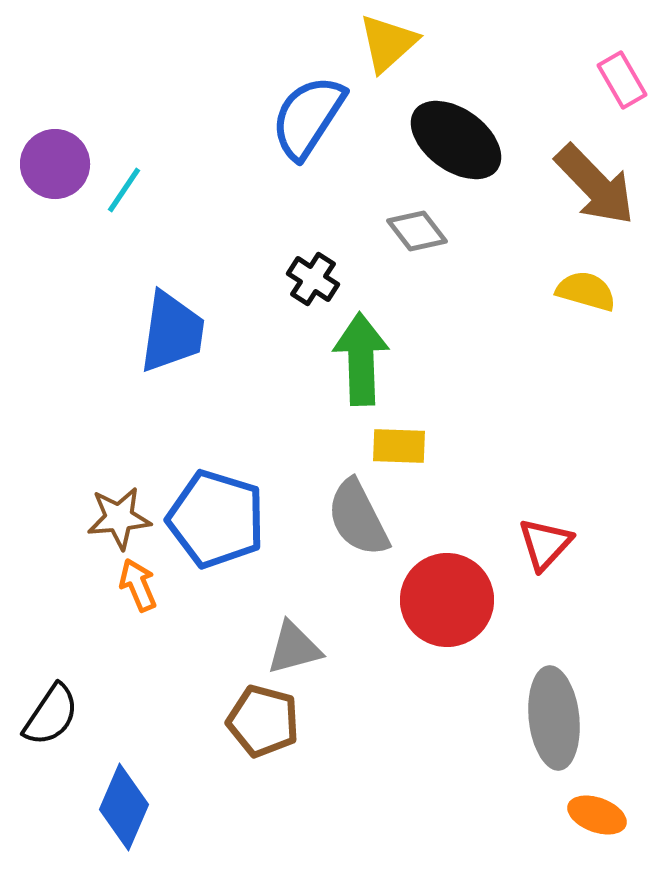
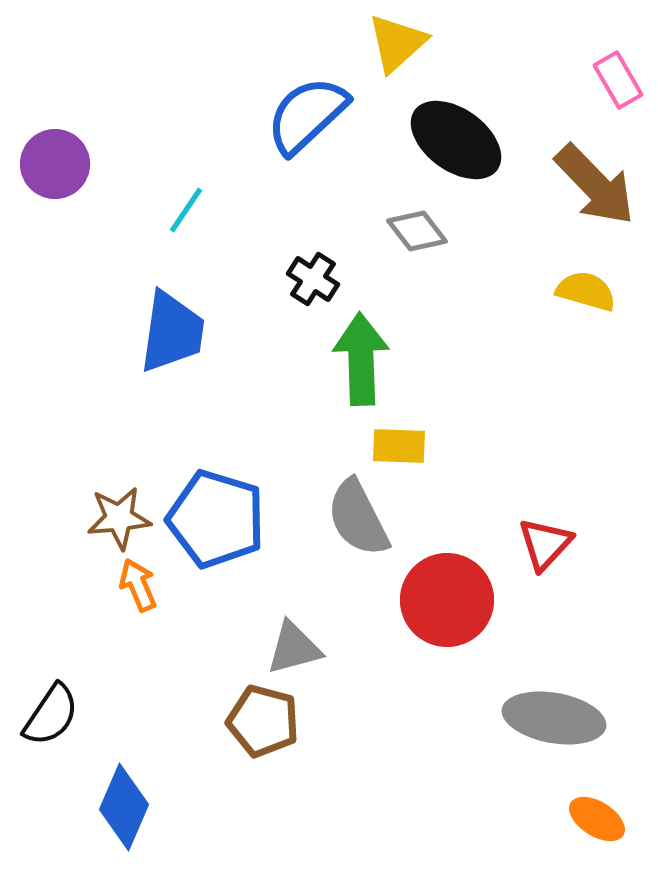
yellow triangle: moved 9 px right
pink rectangle: moved 4 px left
blue semicircle: moved 1 px left, 2 px up; rotated 14 degrees clockwise
cyan line: moved 62 px right, 20 px down
gray ellipse: rotated 74 degrees counterclockwise
orange ellipse: moved 4 px down; rotated 12 degrees clockwise
